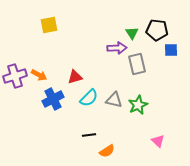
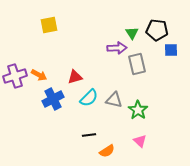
green star: moved 5 px down; rotated 12 degrees counterclockwise
pink triangle: moved 18 px left
